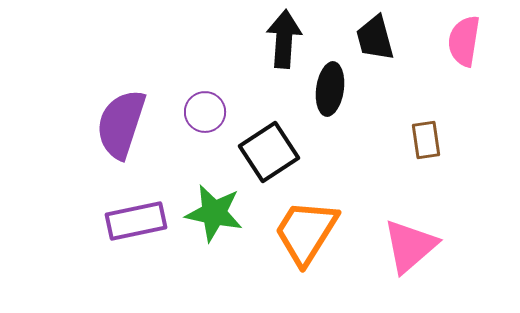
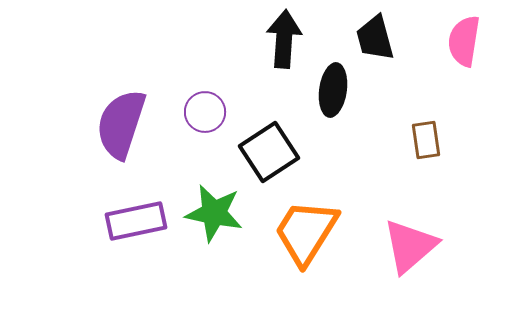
black ellipse: moved 3 px right, 1 px down
